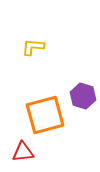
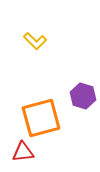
yellow L-shape: moved 2 px right, 6 px up; rotated 140 degrees counterclockwise
orange square: moved 4 px left, 3 px down
